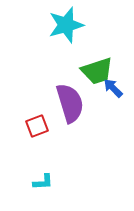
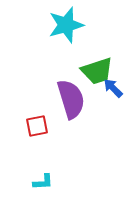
purple semicircle: moved 1 px right, 4 px up
red square: rotated 10 degrees clockwise
